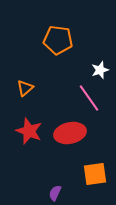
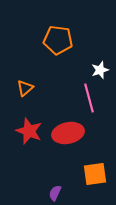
pink line: rotated 20 degrees clockwise
red ellipse: moved 2 px left
